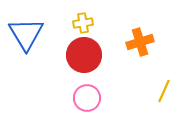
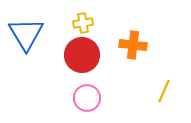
orange cross: moved 7 px left, 3 px down; rotated 24 degrees clockwise
red circle: moved 2 px left
